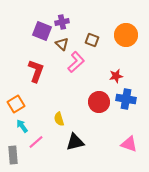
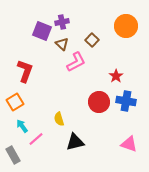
orange circle: moved 9 px up
brown square: rotated 24 degrees clockwise
pink L-shape: rotated 15 degrees clockwise
red L-shape: moved 11 px left
red star: rotated 24 degrees counterclockwise
blue cross: moved 2 px down
orange square: moved 1 px left, 2 px up
pink line: moved 3 px up
gray rectangle: rotated 24 degrees counterclockwise
